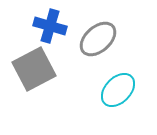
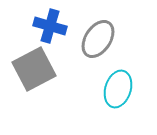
gray ellipse: rotated 15 degrees counterclockwise
cyan ellipse: moved 1 px up; rotated 27 degrees counterclockwise
